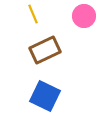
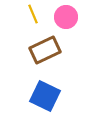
pink circle: moved 18 px left, 1 px down
